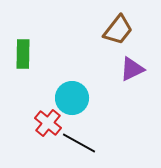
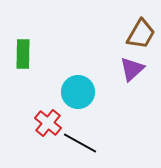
brown trapezoid: moved 23 px right, 4 px down; rotated 8 degrees counterclockwise
purple triangle: rotated 16 degrees counterclockwise
cyan circle: moved 6 px right, 6 px up
black line: moved 1 px right
